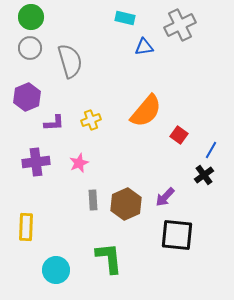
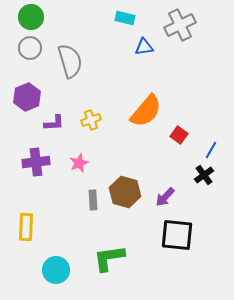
brown hexagon: moved 1 px left, 12 px up; rotated 20 degrees counterclockwise
green L-shape: rotated 92 degrees counterclockwise
